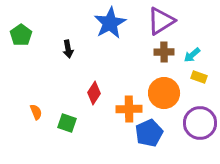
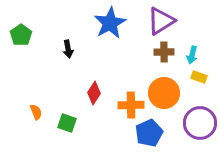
cyan arrow: rotated 36 degrees counterclockwise
orange cross: moved 2 px right, 4 px up
